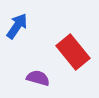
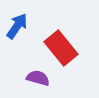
red rectangle: moved 12 px left, 4 px up
